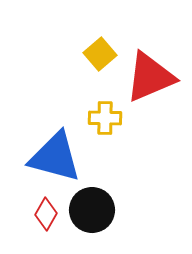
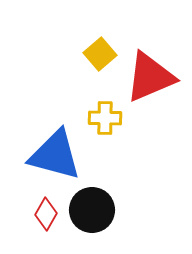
blue triangle: moved 2 px up
